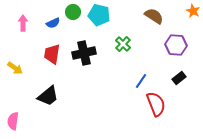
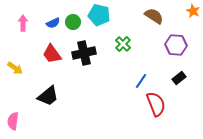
green circle: moved 10 px down
red trapezoid: rotated 45 degrees counterclockwise
